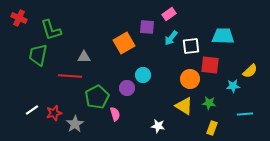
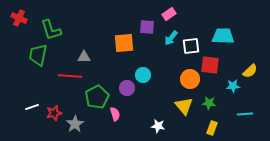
orange square: rotated 25 degrees clockwise
yellow triangle: rotated 18 degrees clockwise
white line: moved 3 px up; rotated 16 degrees clockwise
